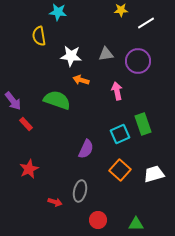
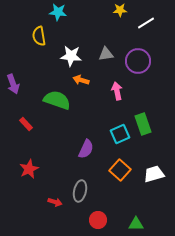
yellow star: moved 1 px left
purple arrow: moved 17 px up; rotated 18 degrees clockwise
